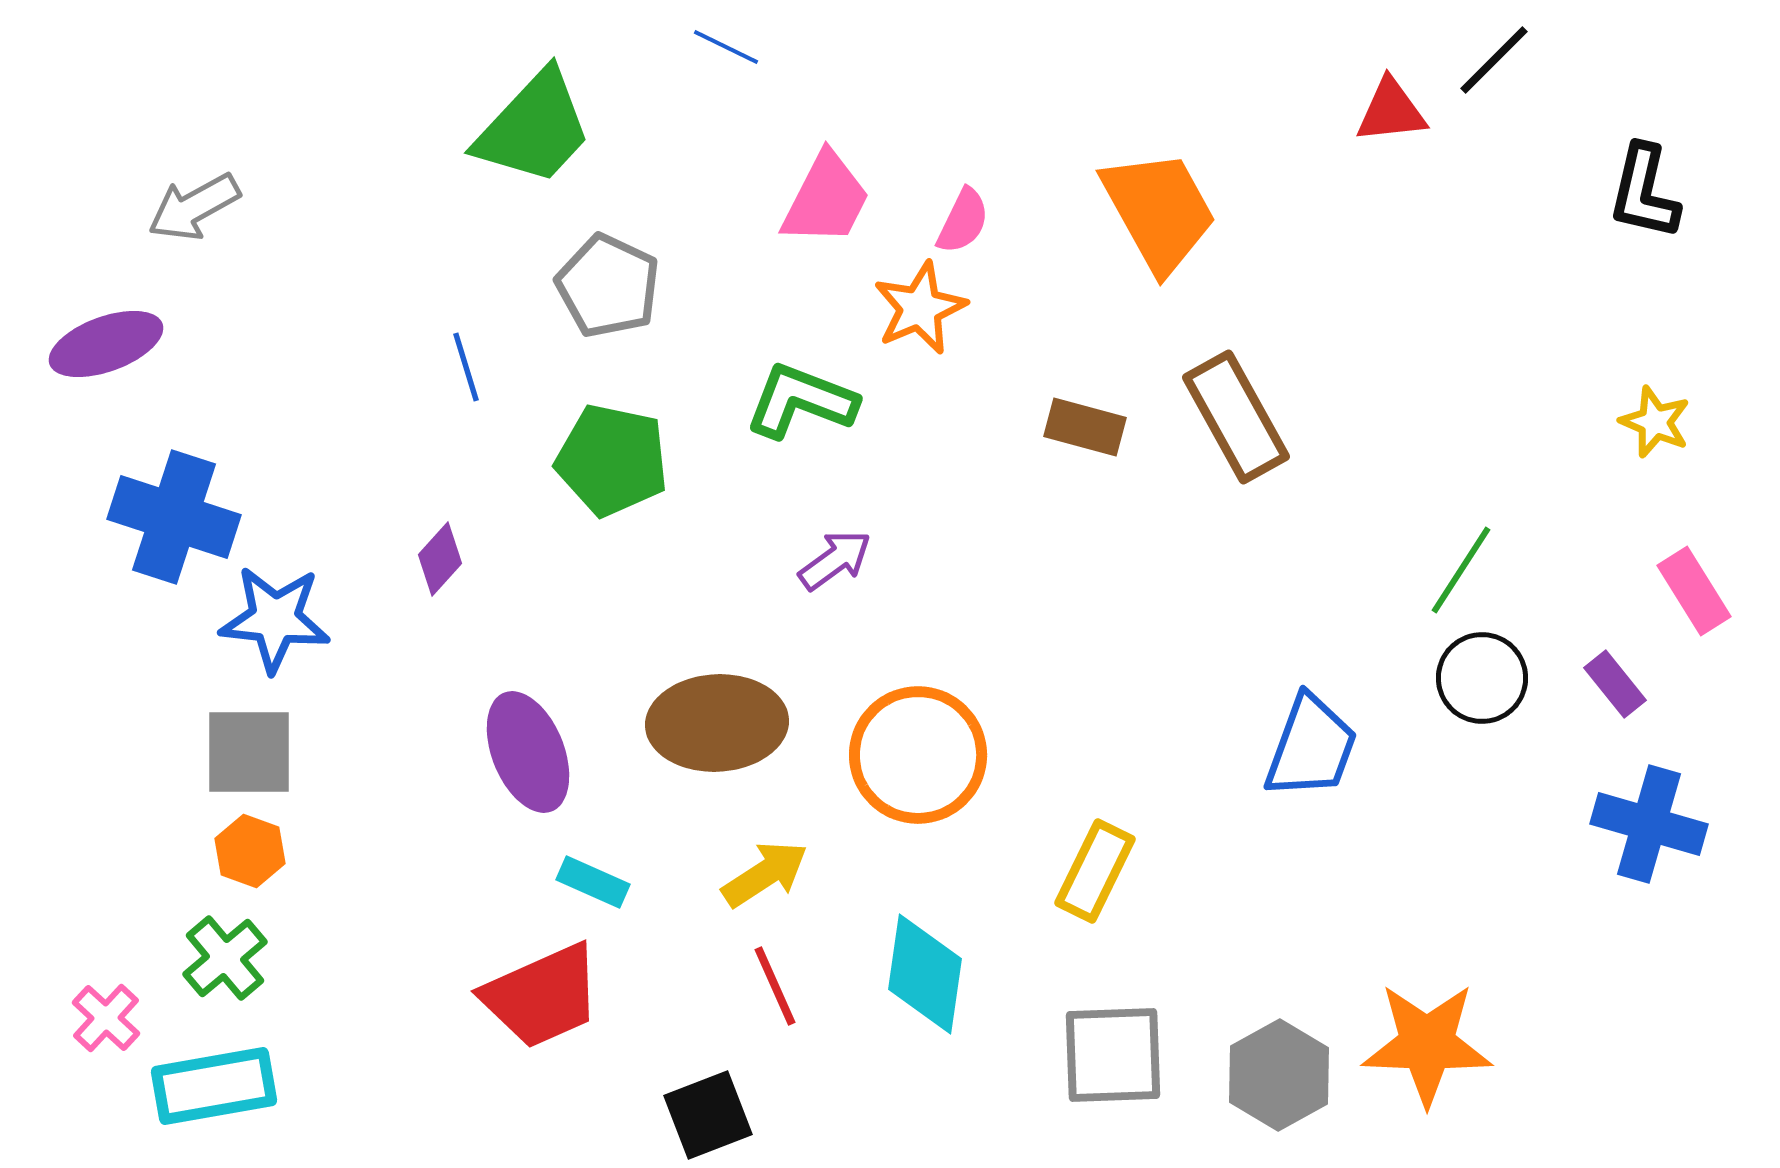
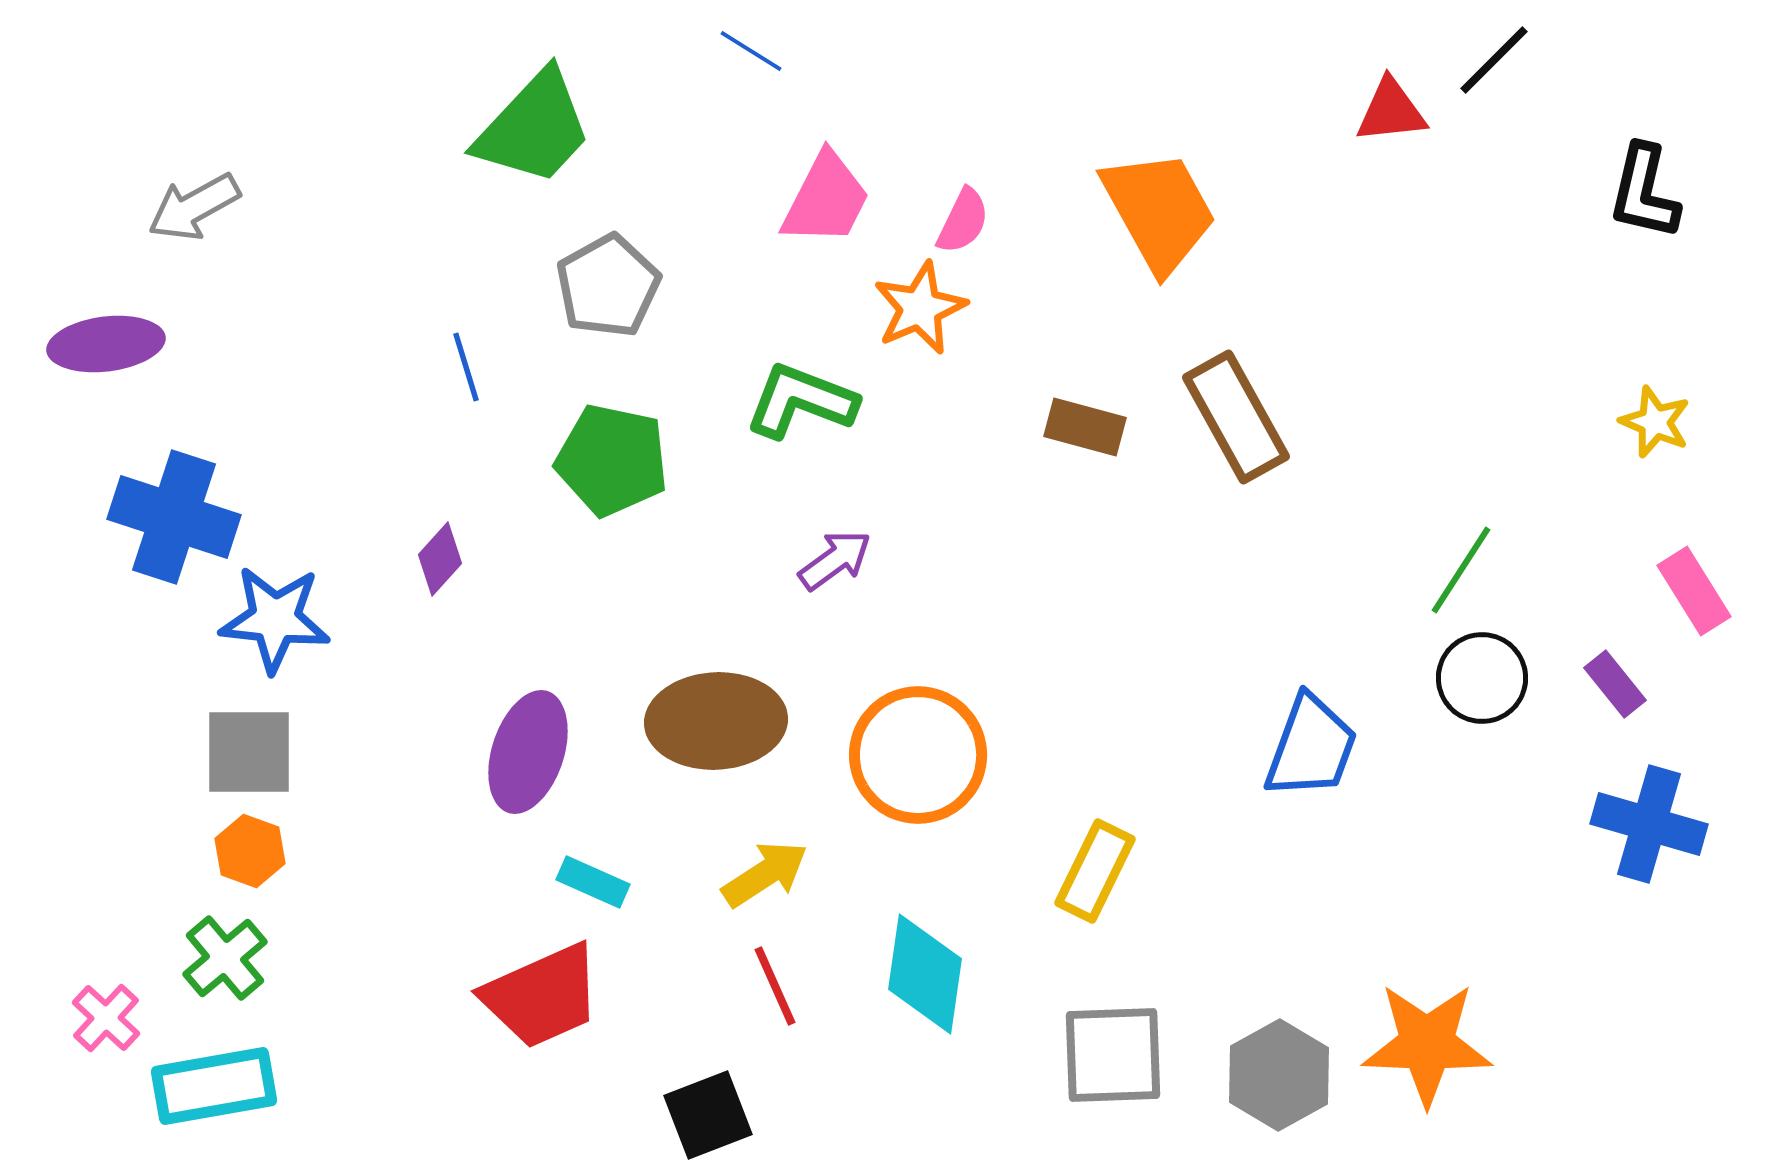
blue line at (726, 47): moved 25 px right, 4 px down; rotated 6 degrees clockwise
gray pentagon at (608, 286): rotated 18 degrees clockwise
purple ellipse at (106, 344): rotated 13 degrees clockwise
brown ellipse at (717, 723): moved 1 px left, 2 px up
purple ellipse at (528, 752): rotated 40 degrees clockwise
